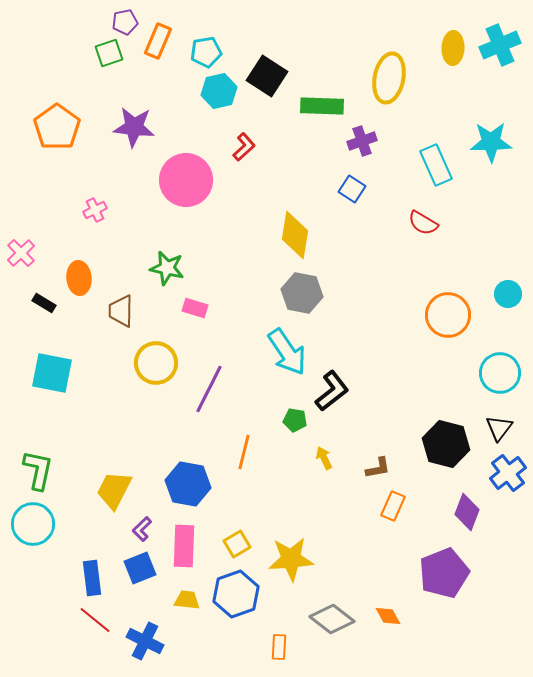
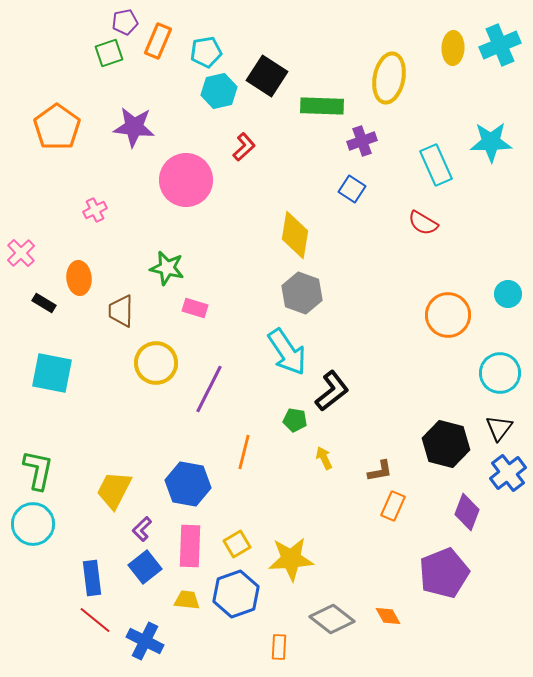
gray hexagon at (302, 293): rotated 9 degrees clockwise
brown L-shape at (378, 468): moved 2 px right, 3 px down
pink rectangle at (184, 546): moved 6 px right
blue square at (140, 568): moved 5 px right, 1 px up; rotated 16 degrees counterclockwise
